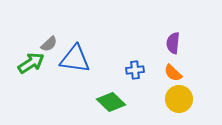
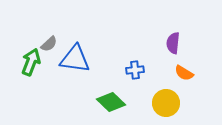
green arrow: moved 1 px up; rotated 36 degrees counterclockwise
orange semicircle: moved 11 px right; rotated 12 degrees counterclockwise
yellow circle: moved 13 px left, 4 px down
